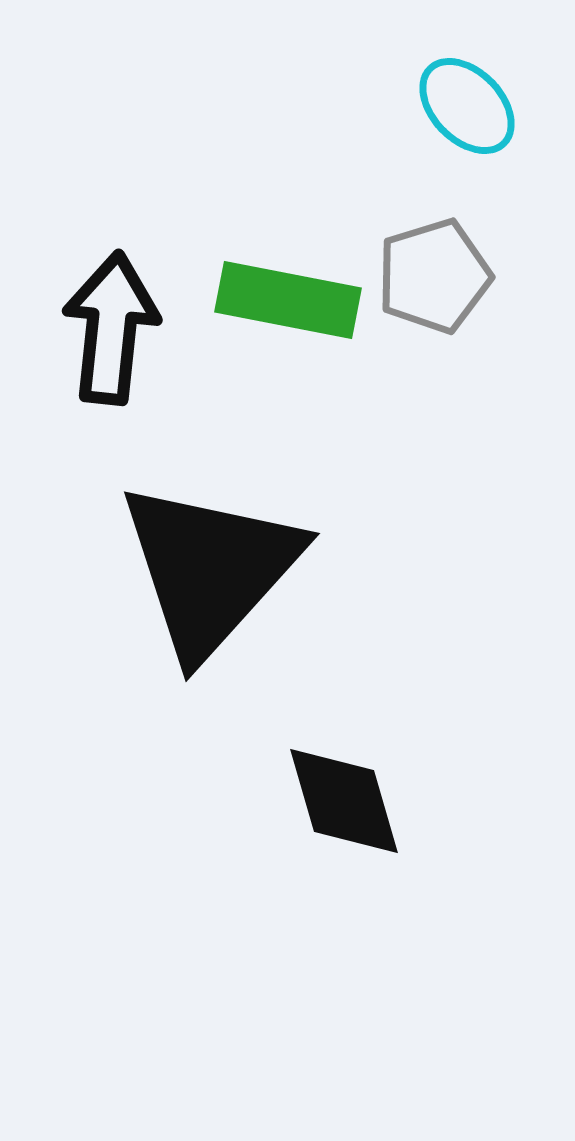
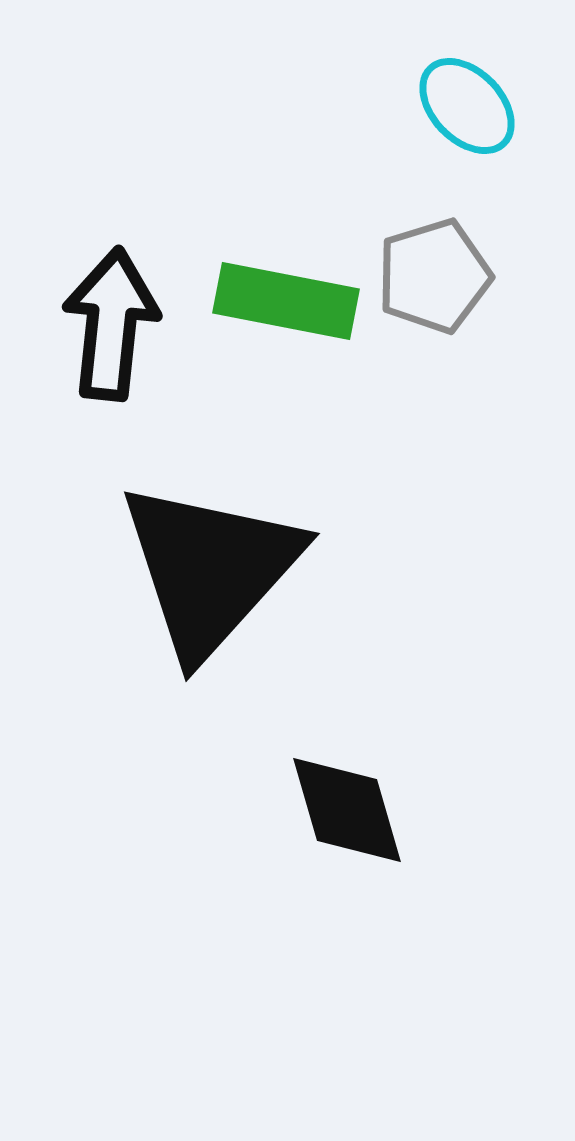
green rectangle: moved 2 px left, 1 px down
black arrow: moved 4 px up
black diamond: moved 3 px right, 9 px down
